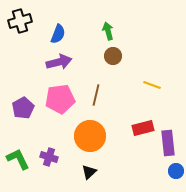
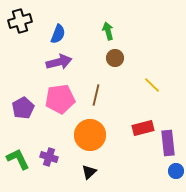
brown circle: moved 2 px right, 2 px down
yellow line: rotated 24 degrees clockwise
orange circle: moved 1 px up
